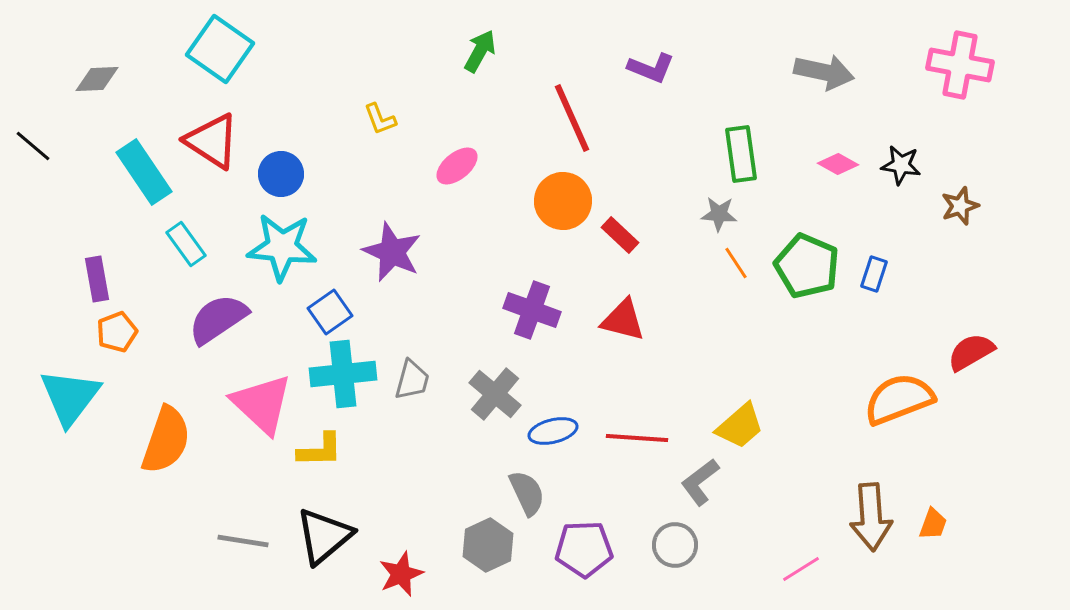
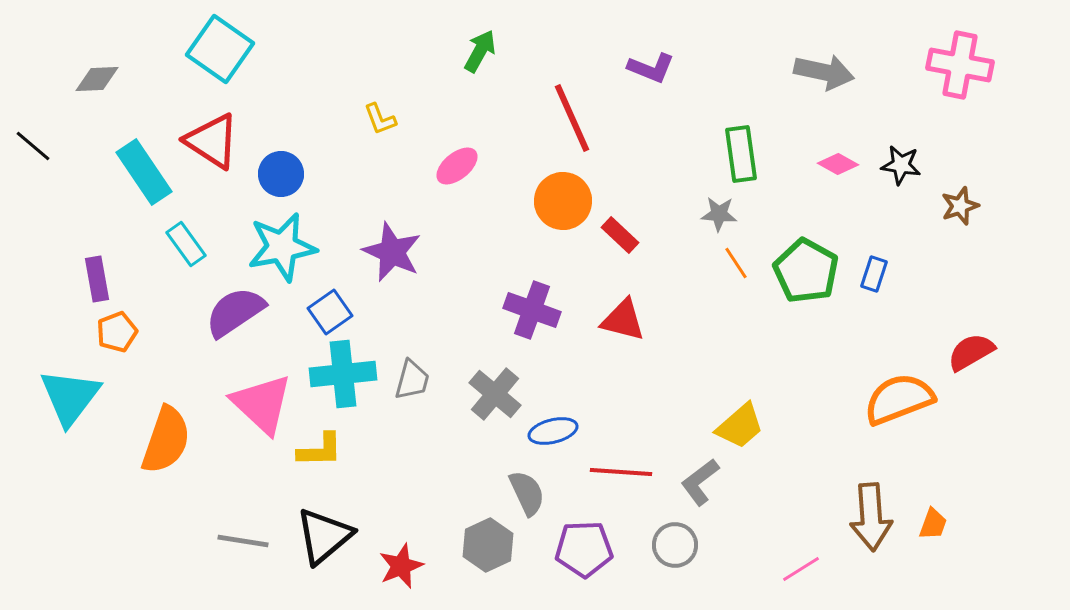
cyan star at (282, 247): rotated 16 degrees counterclockwise
green pentagon at (807, 266): moved 1 px left, 5 px down; rotated 6 degrees clockwise
purple semicircle at (218, 319): moved 17 px right, 7 px up
red line at (637, 438): moved 16 px left, 34 px down
red star at (401, 574): moved 8 px up
